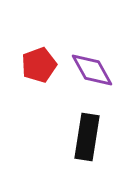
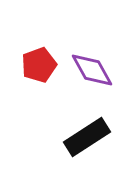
black rectangle: rotated 48 degrees clockwise
